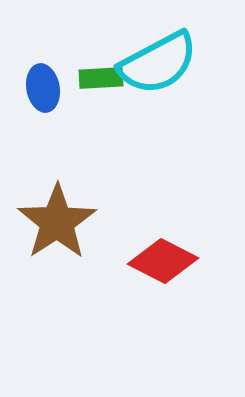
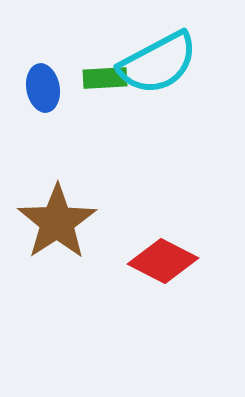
green rectangle: moved 4 px right
